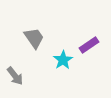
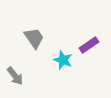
cyan star: rotated 18 degrees counterclockwise
